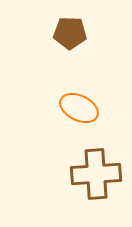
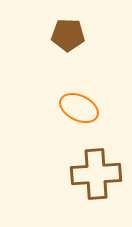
brown pentagon: moved 2 px left, 2 px down
